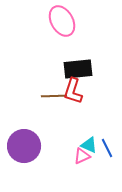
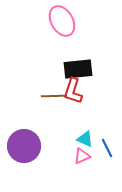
cyan triangle: moved 4 px left, 6 px up
